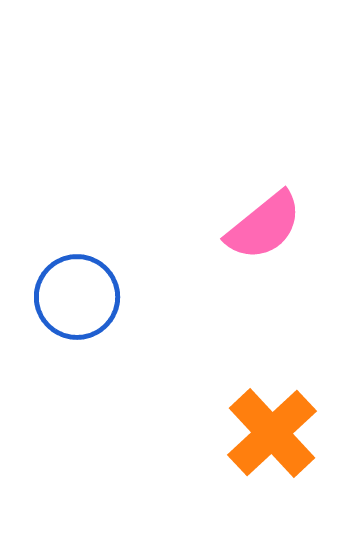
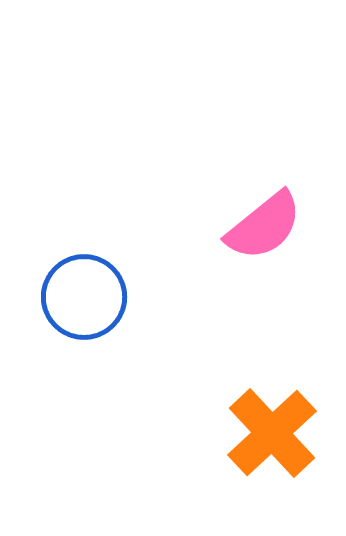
blue circle: moved 7 px right
